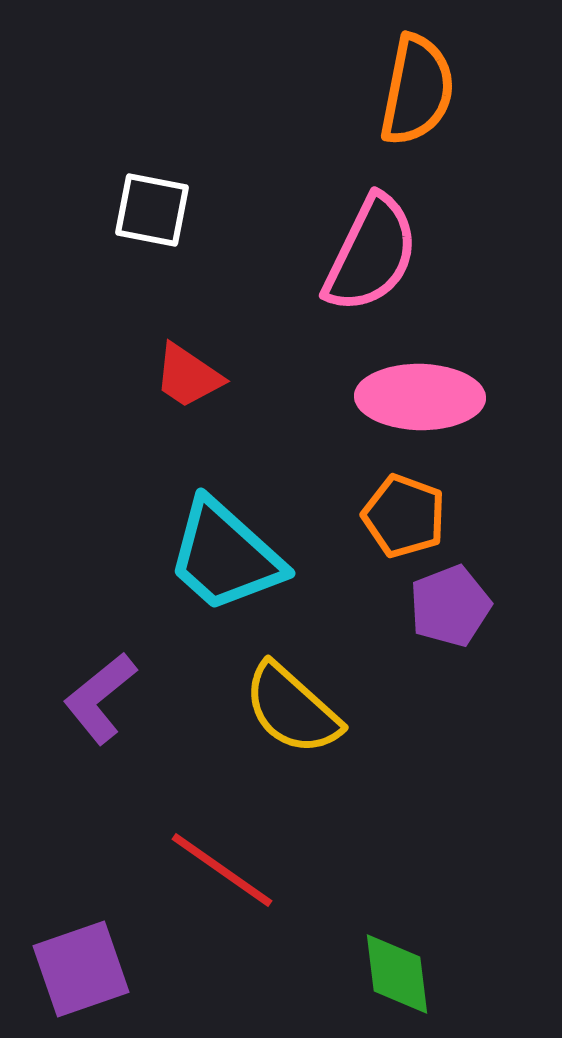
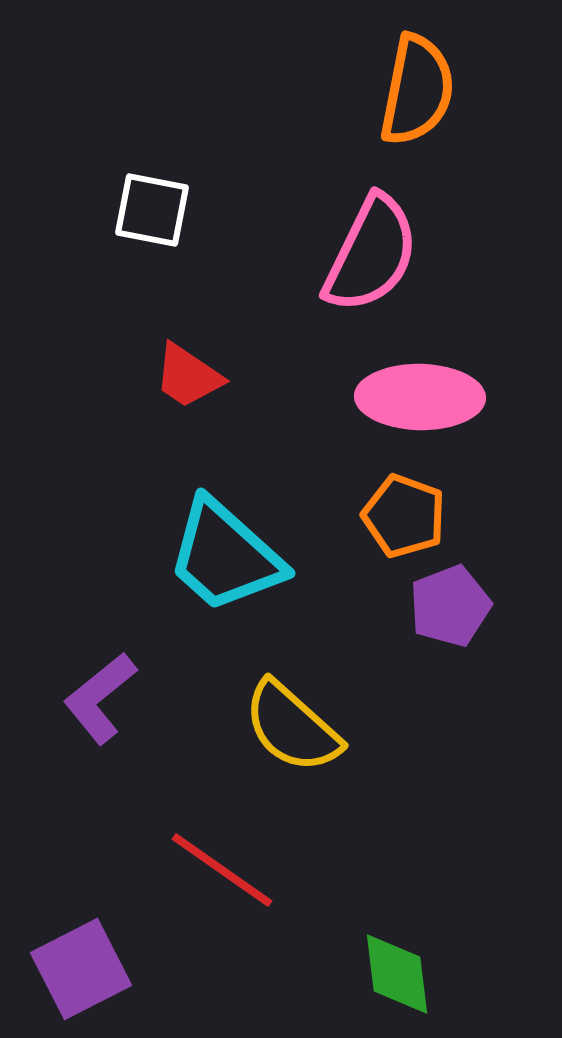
yellow semicircle: moved 18 px down
purple square: rotated 8 degrees counterclockwise
